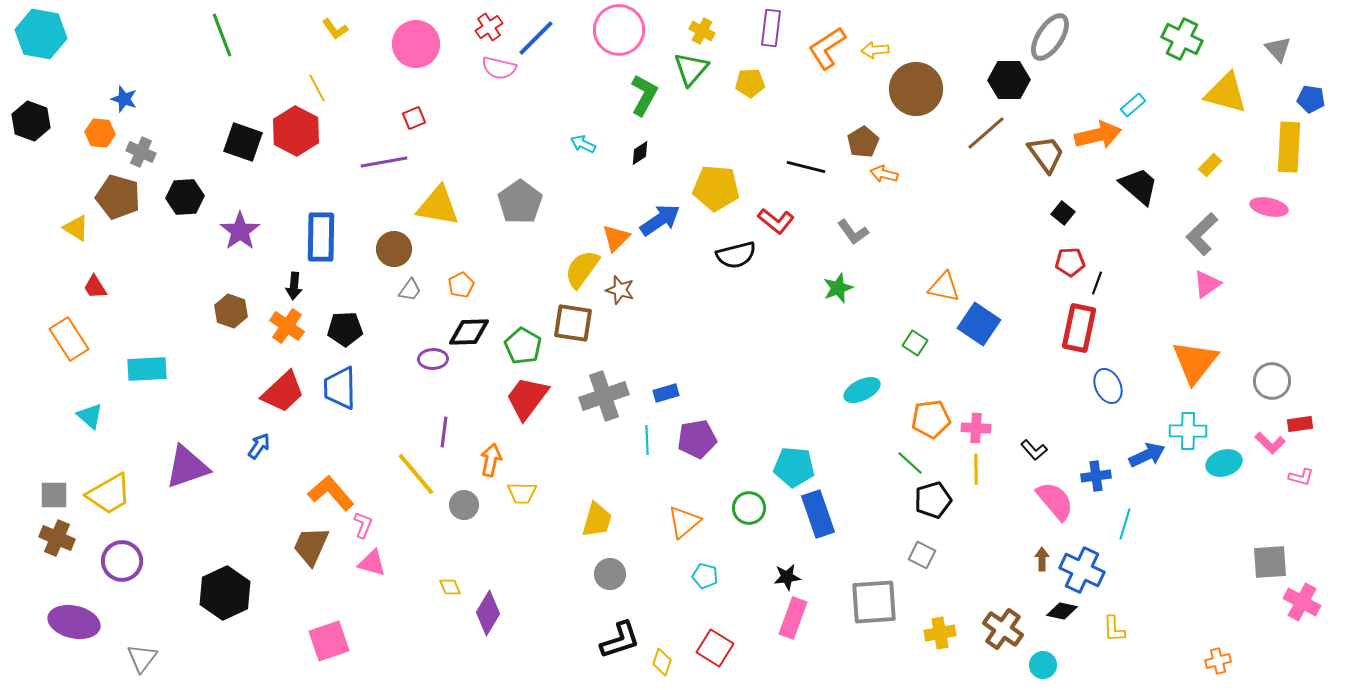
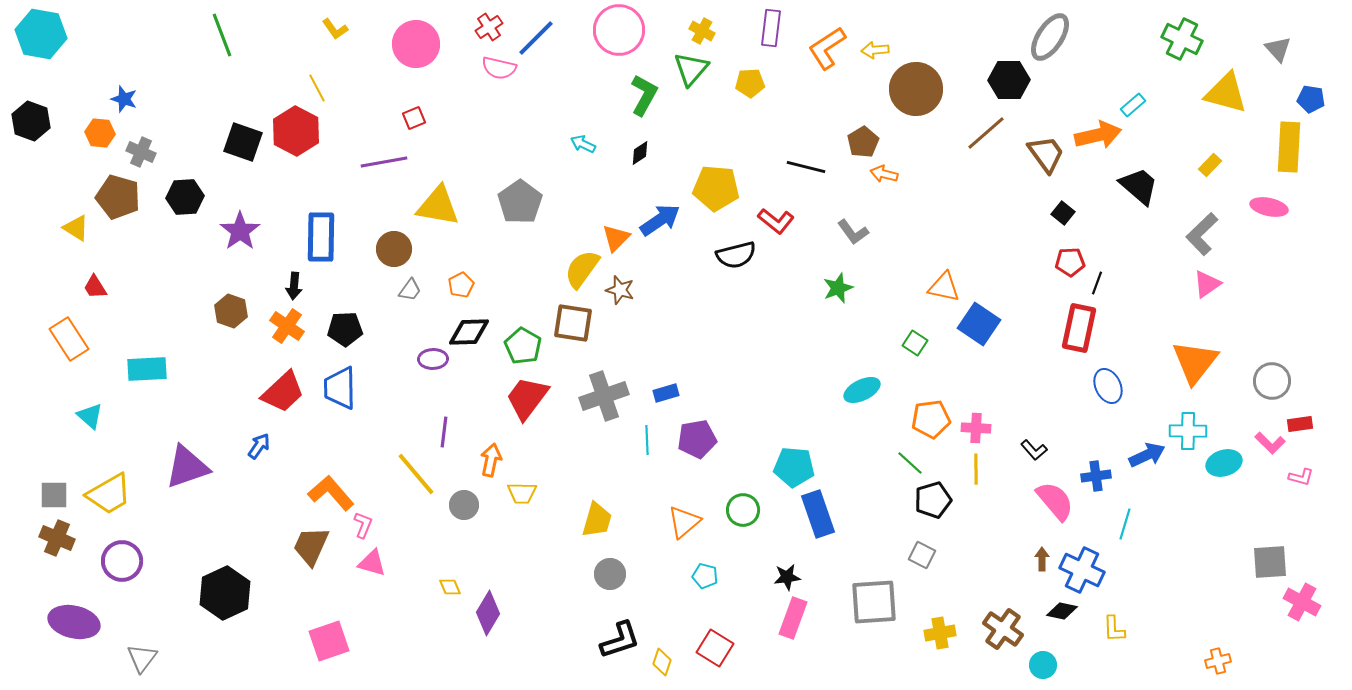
green circle at (749, 508): moved 6 px left, 2 px down
